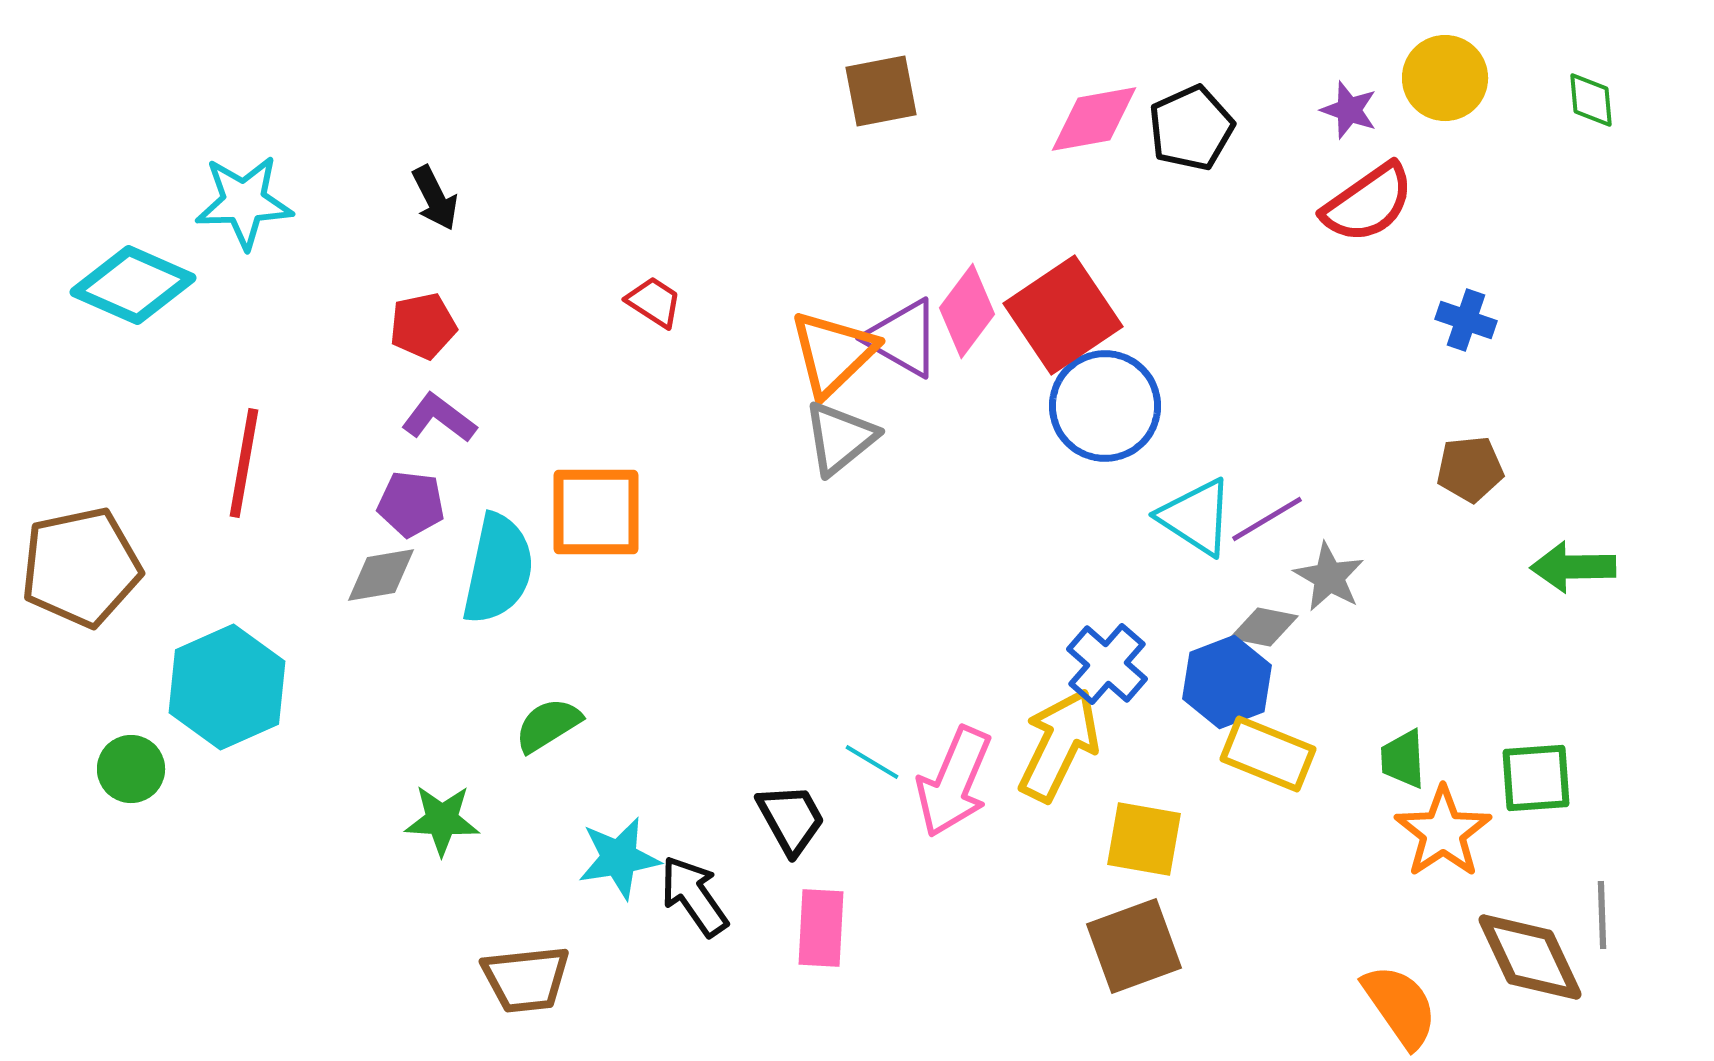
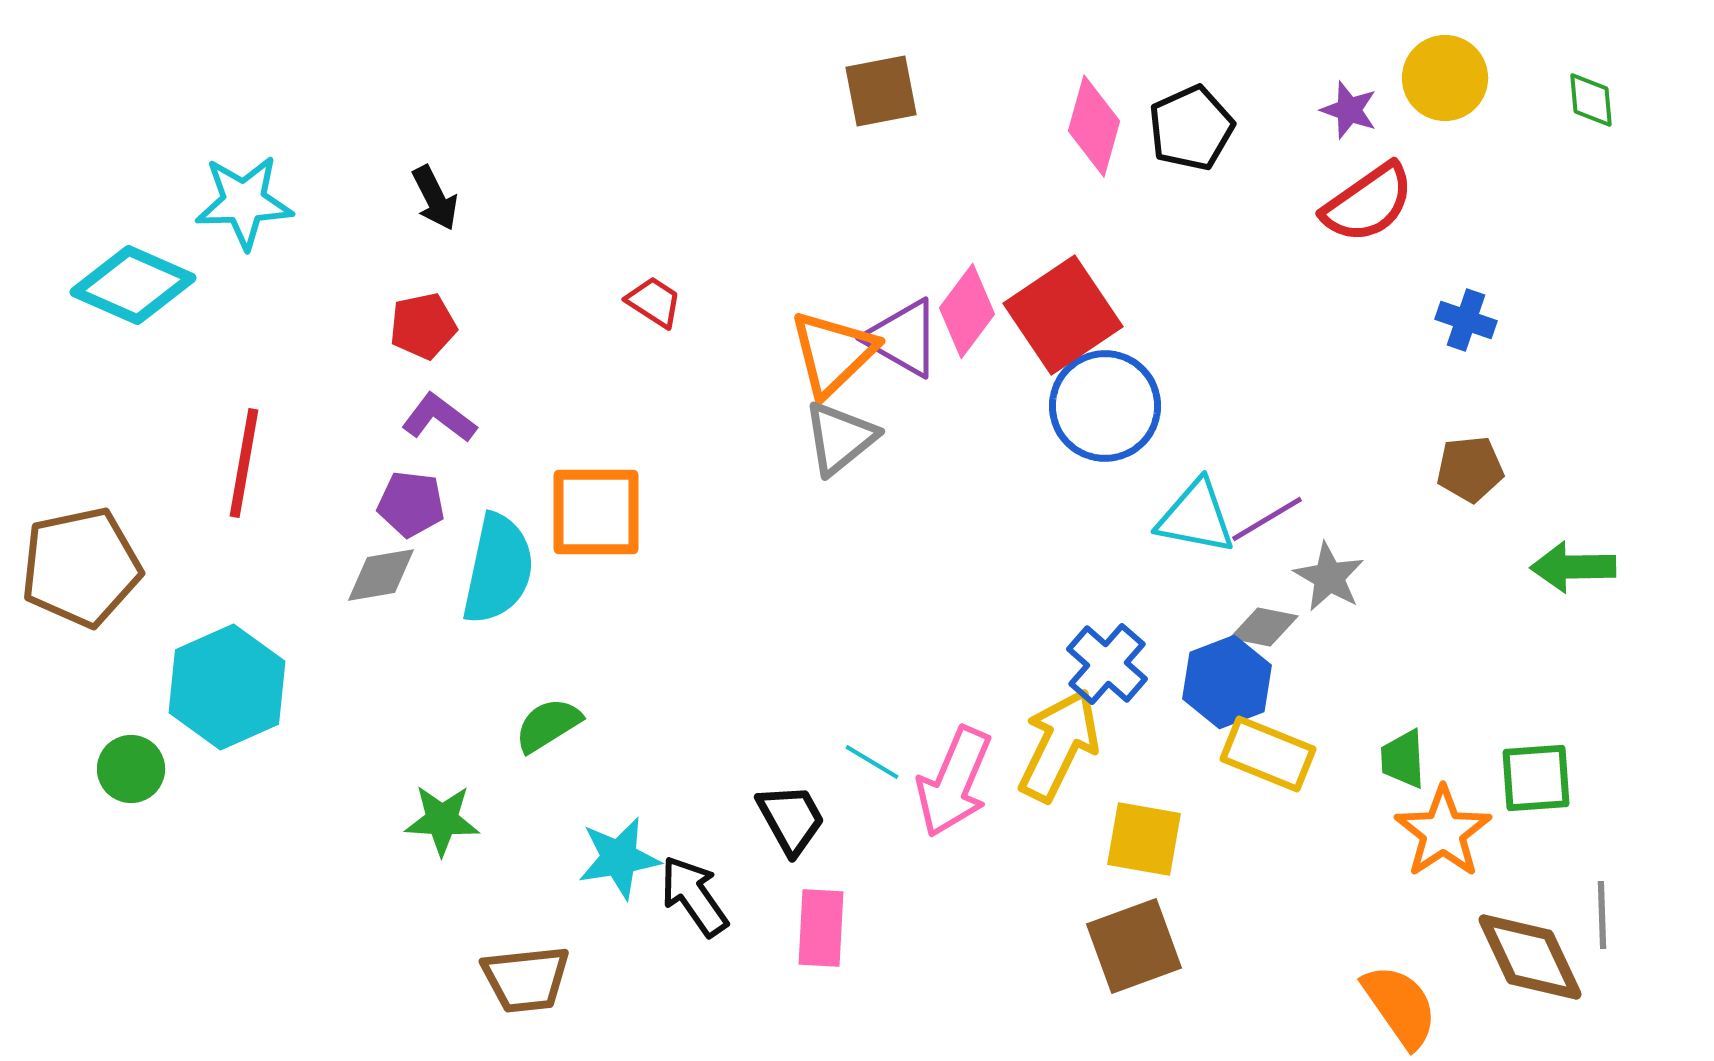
pink diamond at (1094, 119): moved 7 px down; rotated 64 degrees counterclockwise
cyan triangle at (1196, 517): rotated 22 degrees counterclockwise
